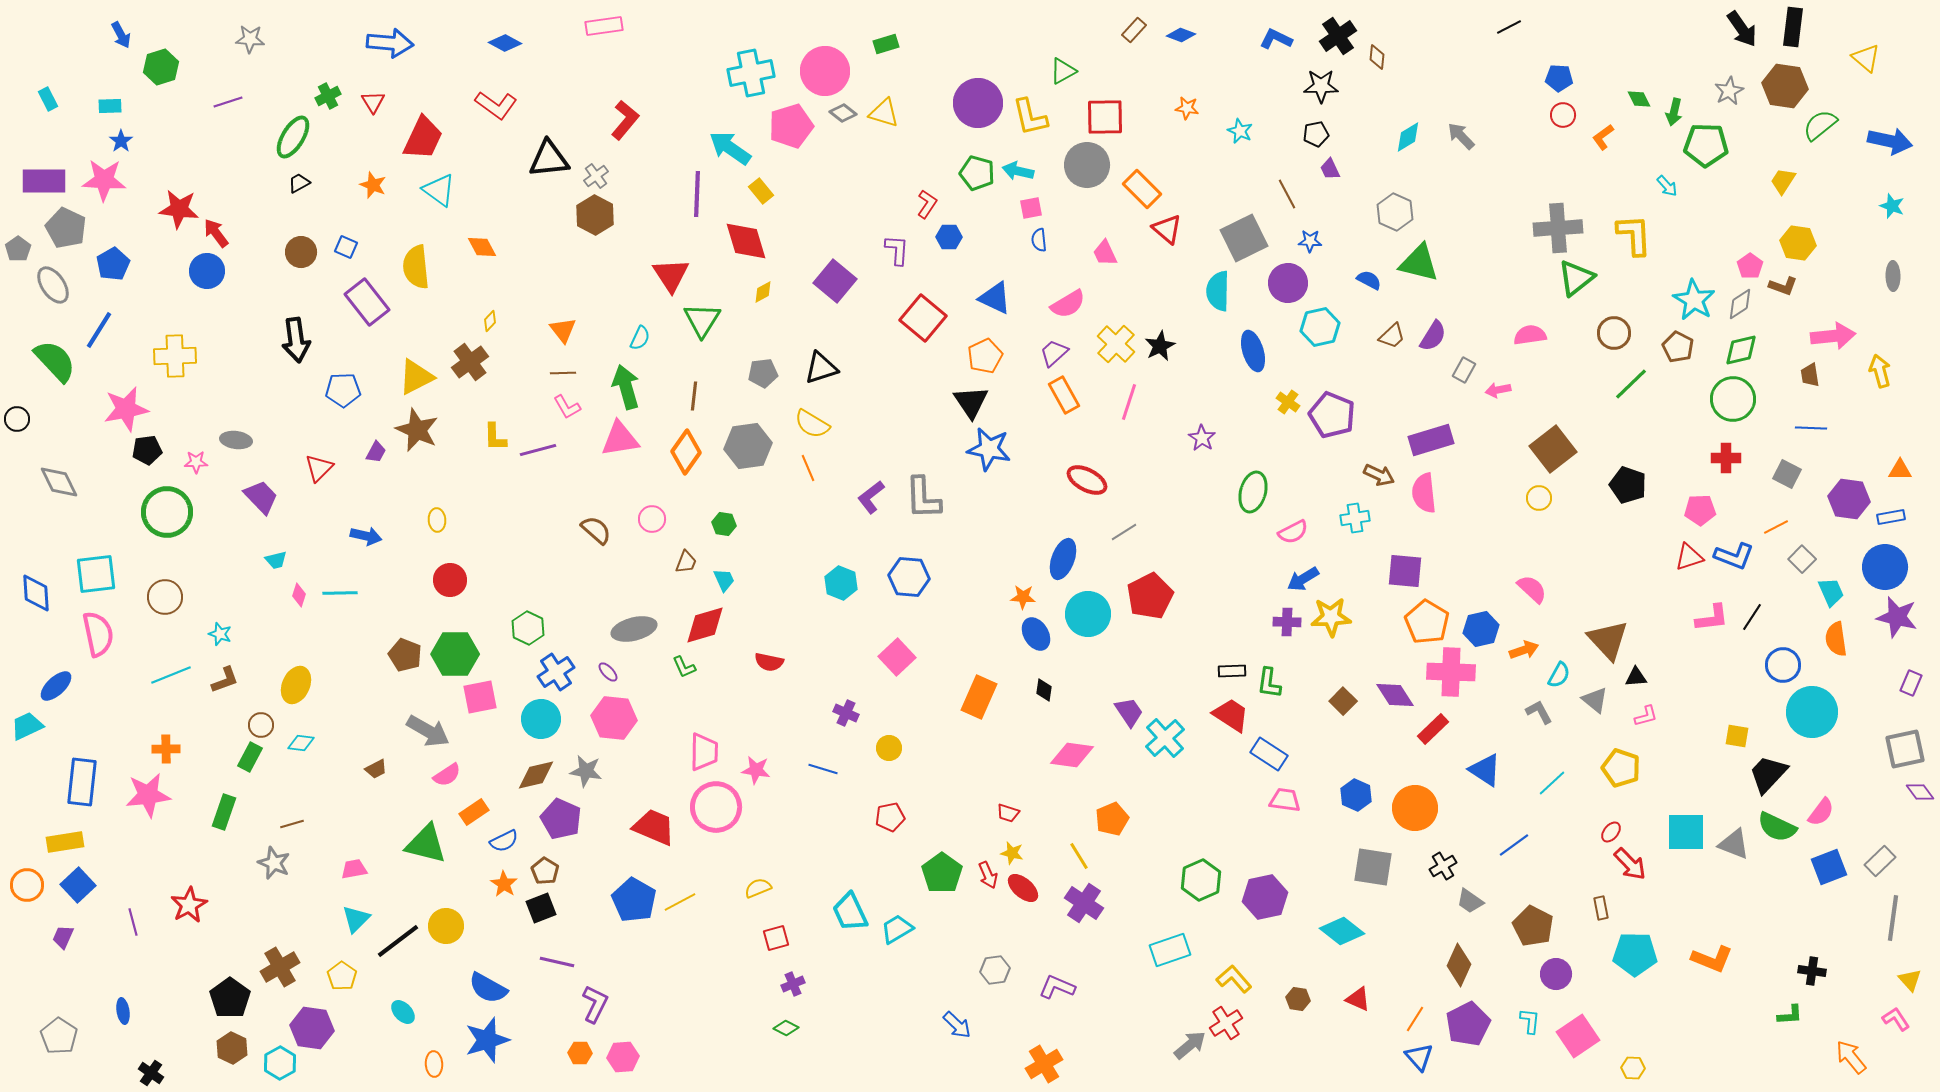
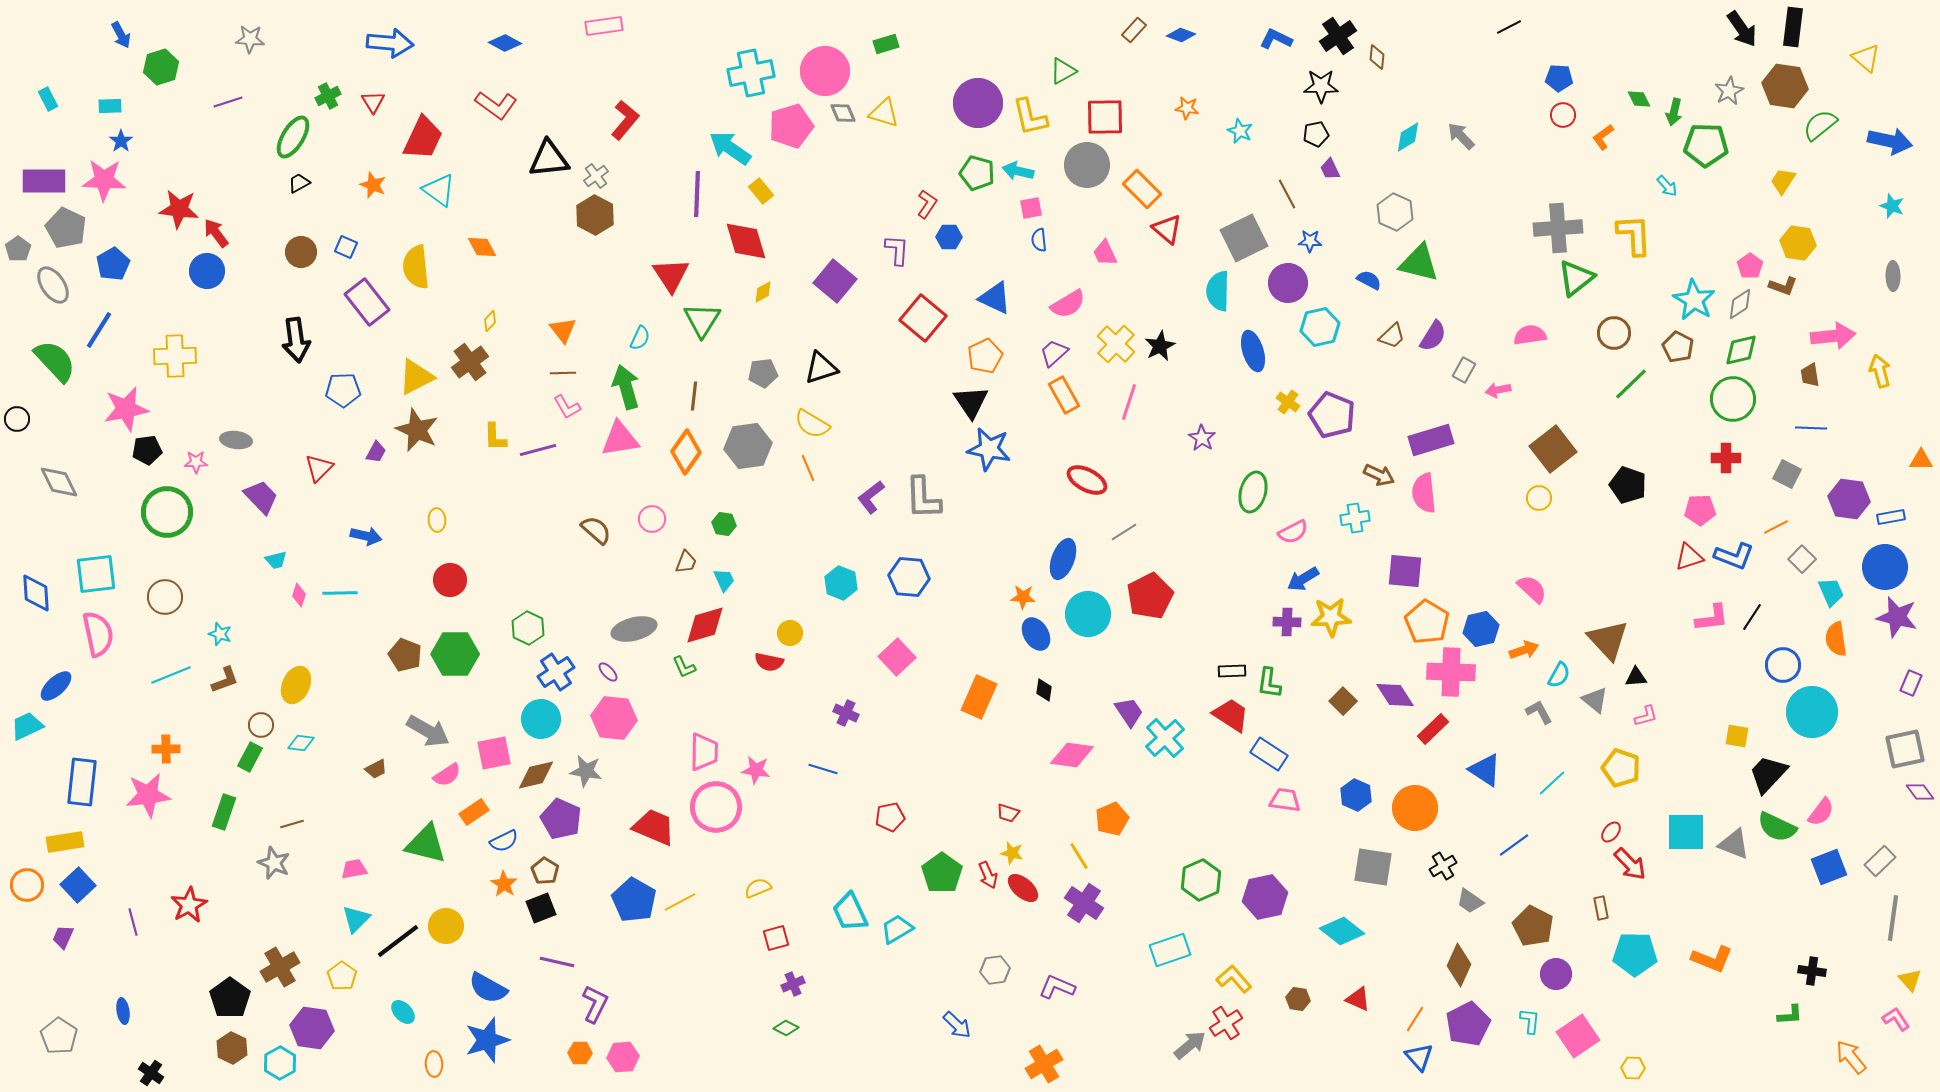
gray diamond at (843, 113): rotated 28 degrees clockwise
orange triangle at (1900, 470): moved 21 px right, 10 px up
pink square at (480, 697): moved 14 px right, 56 px down
yellow circle at (889, 748): moved 99 px left, 115 px up
